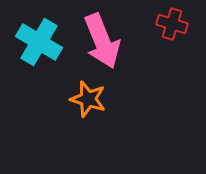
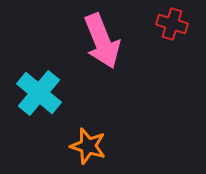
cyan cross: moved 51 px down; rotated 9 degrees clockwise
orange star: moved 47 px down
